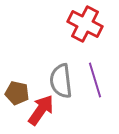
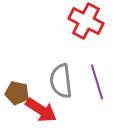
red cross: moved 1 px right, 3 px up
purple line: moved 2 px right, 2 px down
red arrow: rotated 88 degrees clockwise
